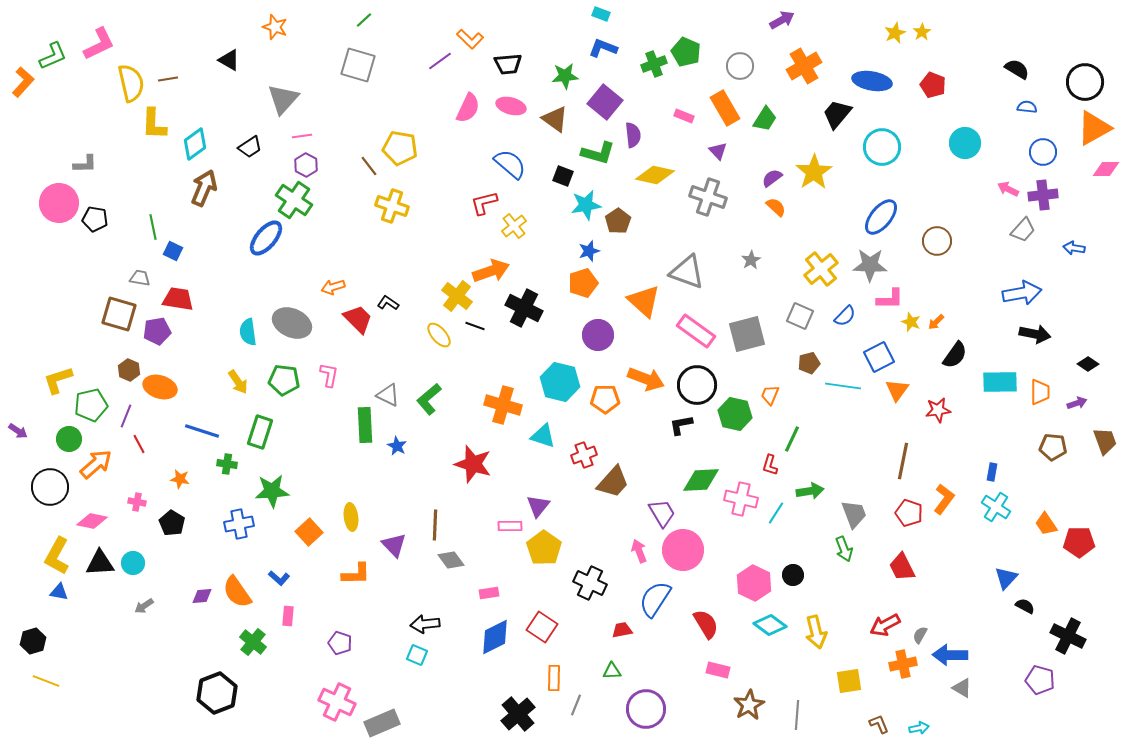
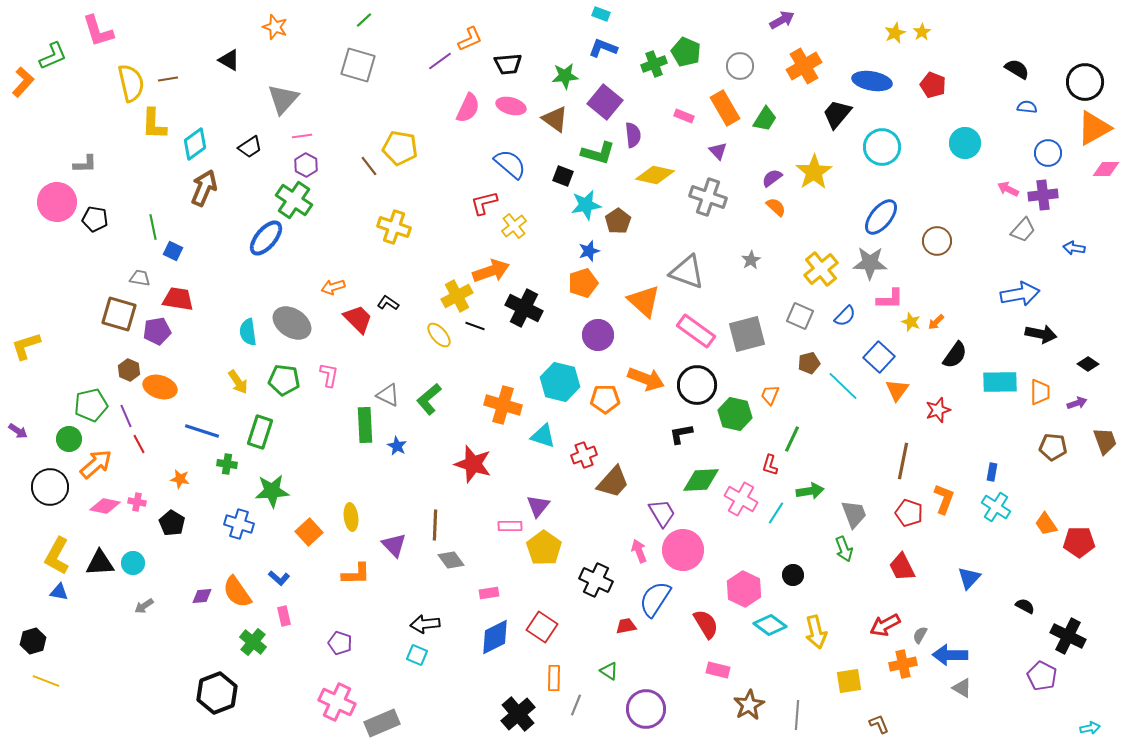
orange L-shape at (470, 39): rotated 68 degrees counterclockwise
pink L-shape at (99, 44): moved 1 px left, 13 px up; rotated 99 degrees clockwise
blue circle at (1043, 152): moved 5 px right, 1 px down
pink circle at (59, 203): moved 2 px left, 1 px up
yellow cross at (392, 206): moved 2 px right, 21 px down
gray star at (870, 265): moved 2 px up
blue arrow at (1022, 293): moved 2 px left, 1 px down
yellow cross at (457, 296): rotated 24 degrees clockwise
gray ellipse at (292, 323): rotated 9 degrees clockwise
black arrow at (1035, 334): moved 6 px right
blue square at (879, 357): rotated 20 degrees counterclockwise
yellow L-shape at (58, 380): moved 32 px left, 34 px up
cyan line at (843, 386): rotated 36 degrees clockwise
red star at (938, 410): rotated 10 degrees counterclockwise
purple line at (126, 416): rotated 45 degrees counterclockwise
black L-shape at (681, 425): moved 9 px down
pink cross at (741, 499): rotated 16 degrees clockwise
orange L-shape at (944, 499): rotated 16 degrees counterclockwise
pink diamond at (92, 521): moved 13 px right, 15 px up
blue cross at (239, 524): rotated 28 degrees clockwise
blue triangle at (1006, 578): moved 37 px left
black cross at (590, 583): moved 6 px right, 3 px up
pink hexagon at (754, 583): moved 10 px left, 6 px down
pink rectangle at (288, 616): moved 4 px left; rotated 18 degrees counterclockwise
red trapezoid at (622, 630): moved 4 px right, 4 px up
green triangle at (612, 671): moved 3 px left; rotated 36 degrees clockwise
purple pentagon at (1040, 680): moved 2 px right, 4 px up; rotated 12 degrees clockwise
cyan arrow at (919, 728): moved 171 px right
